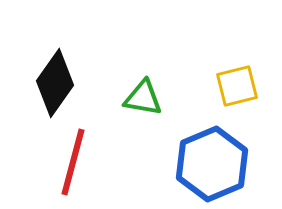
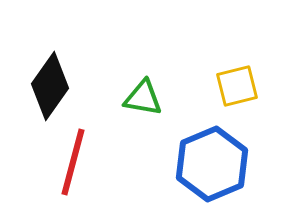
black diamond: moved 5 px left, 3 px down
